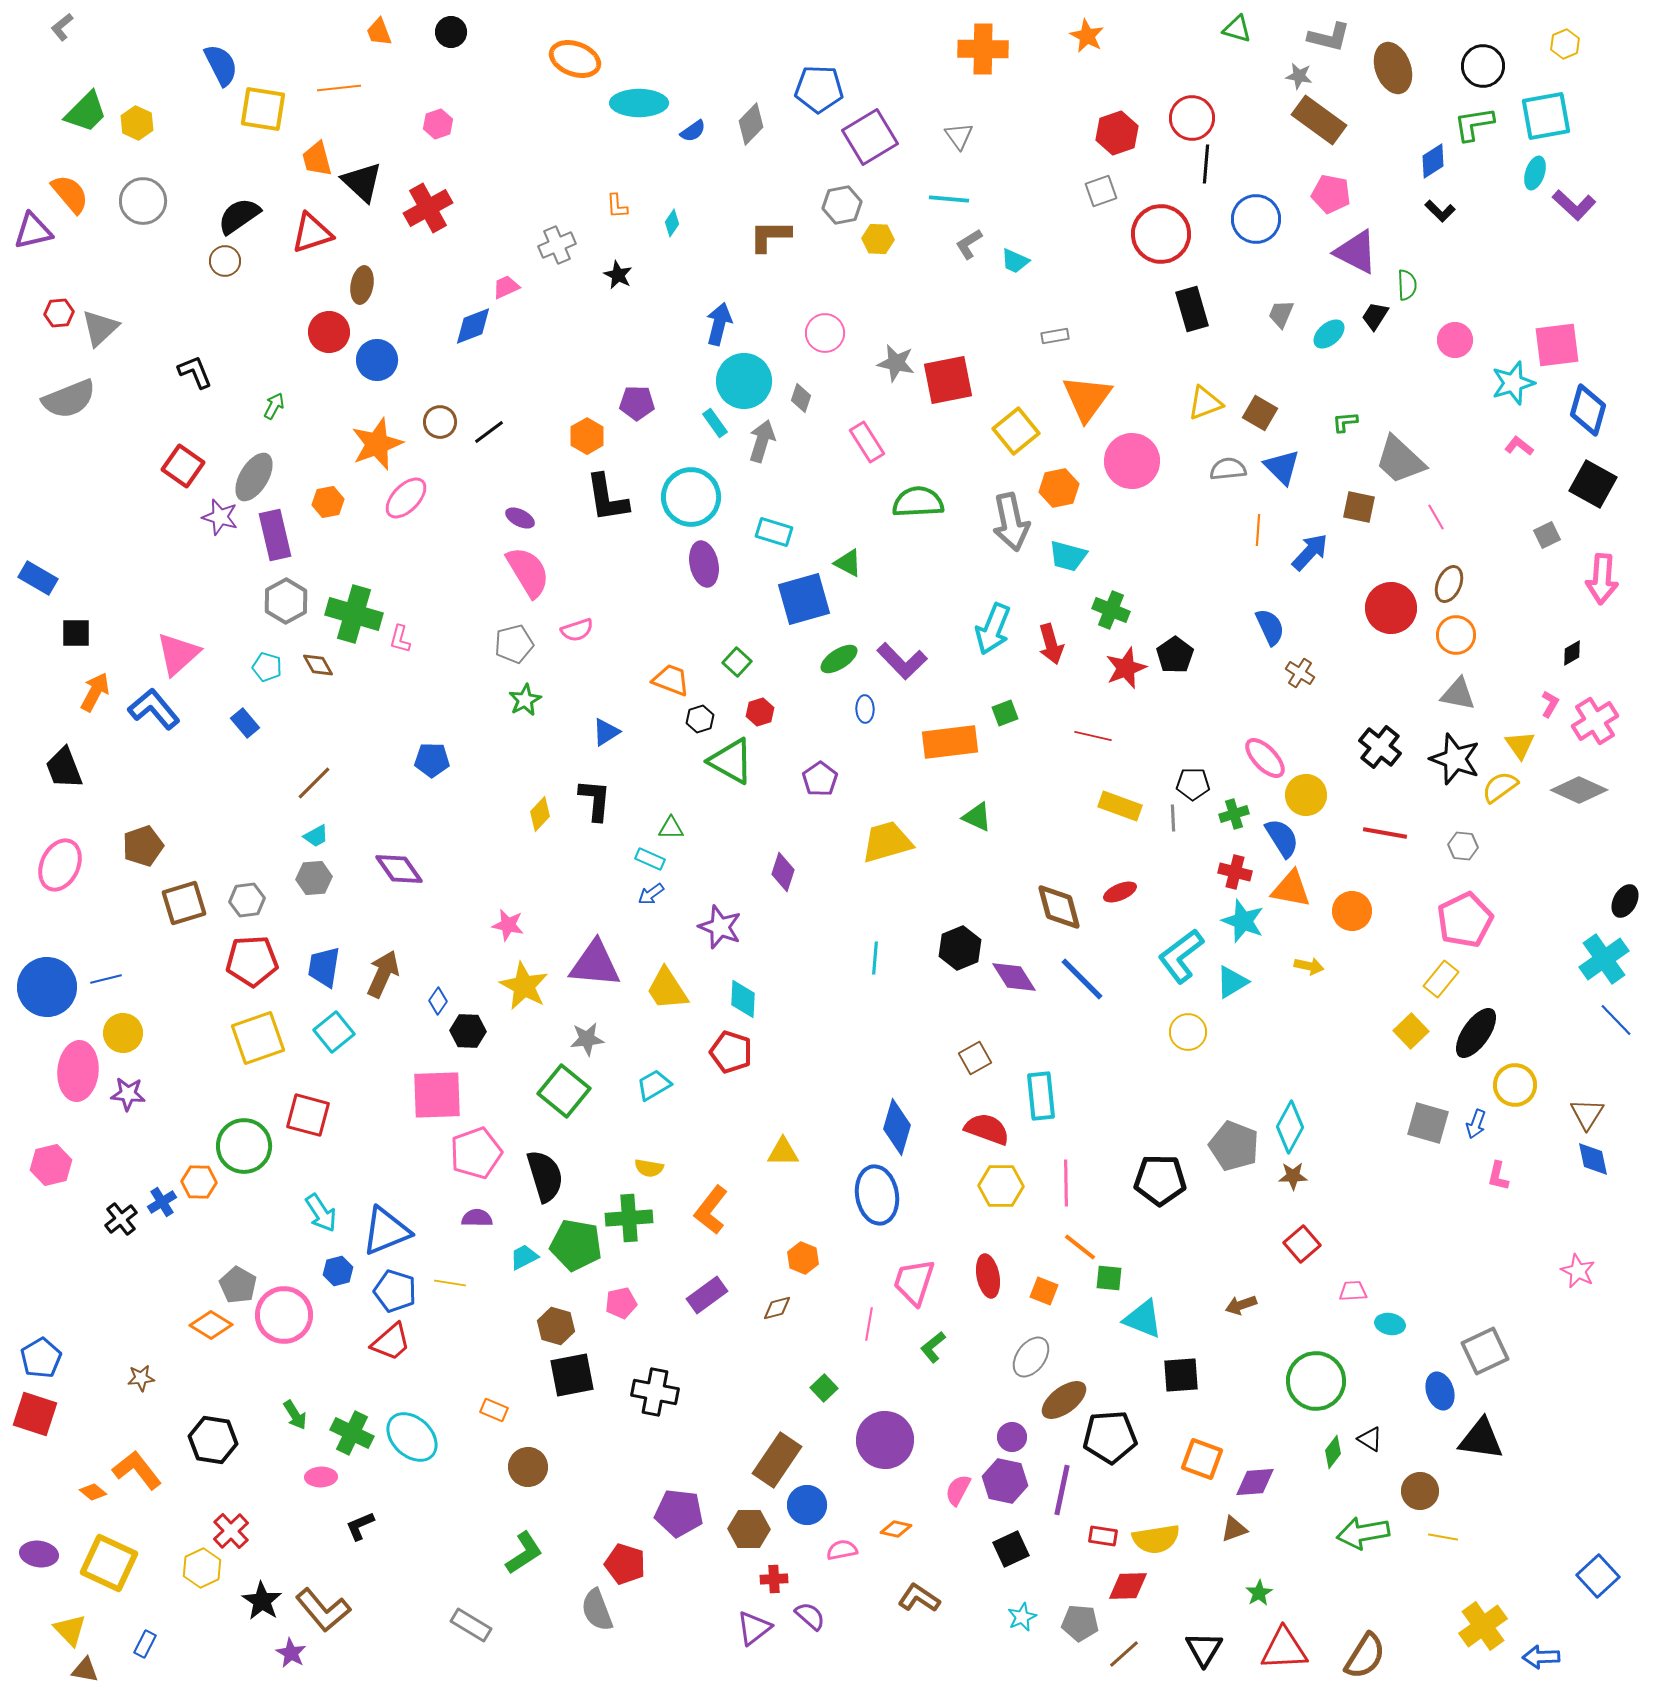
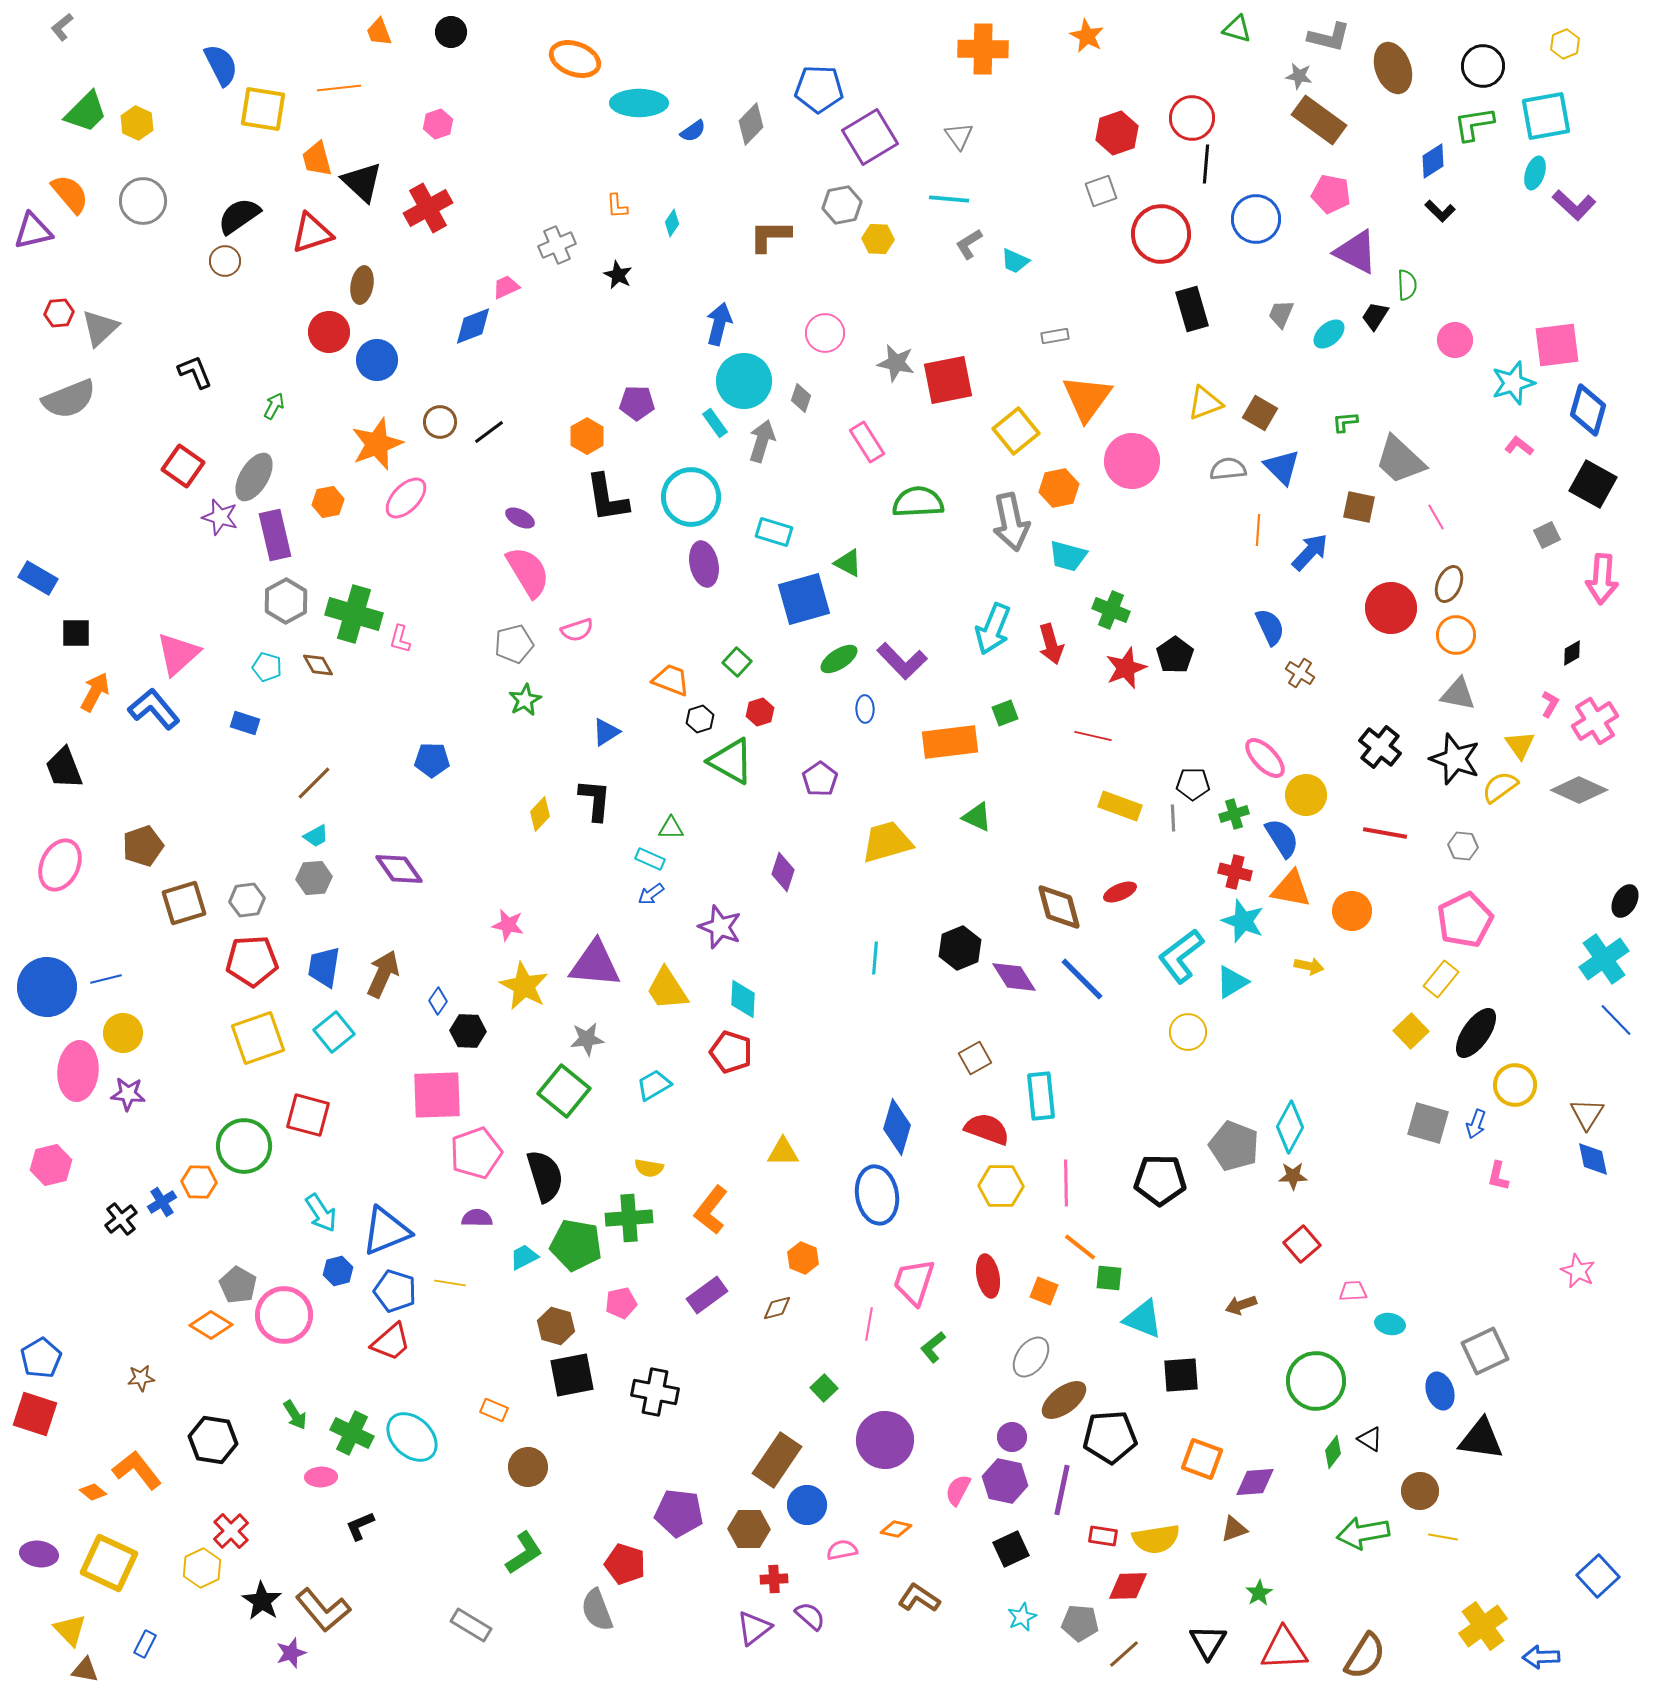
blue rectangle at (245, 723): rotated 32 degrees counterclockwise
black triangle at (1204, 1649): moved 4 px right, 7 px up
purple star at (291, 1653): rotated 24 degrees clockwise
